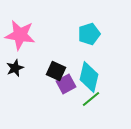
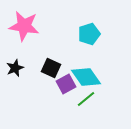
pink star: moved 4 px right, 9 px up
black square: moved 5 px left, 3 px up
cyan diamond: moved 3 px left; rotated 48 degrees counterclockwise
green line: moved 5 px left
